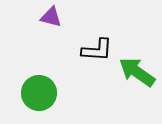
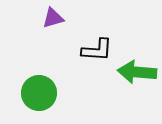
purple triangle: moved 2 px right, 1 px down; rotated 30 degrees counterclockwise
green arrow: rotated 30 degrees counterclockwise
